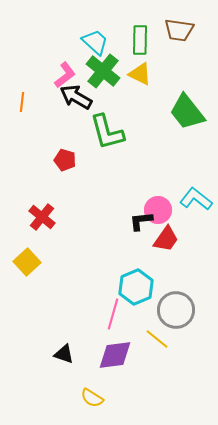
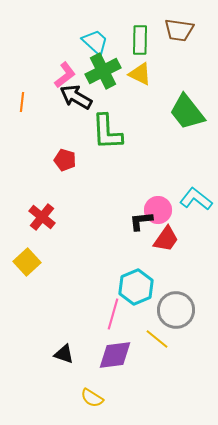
green cross: rotated 24 degrees clockwise
green L-shape: rotated 12 degrees clockwise
